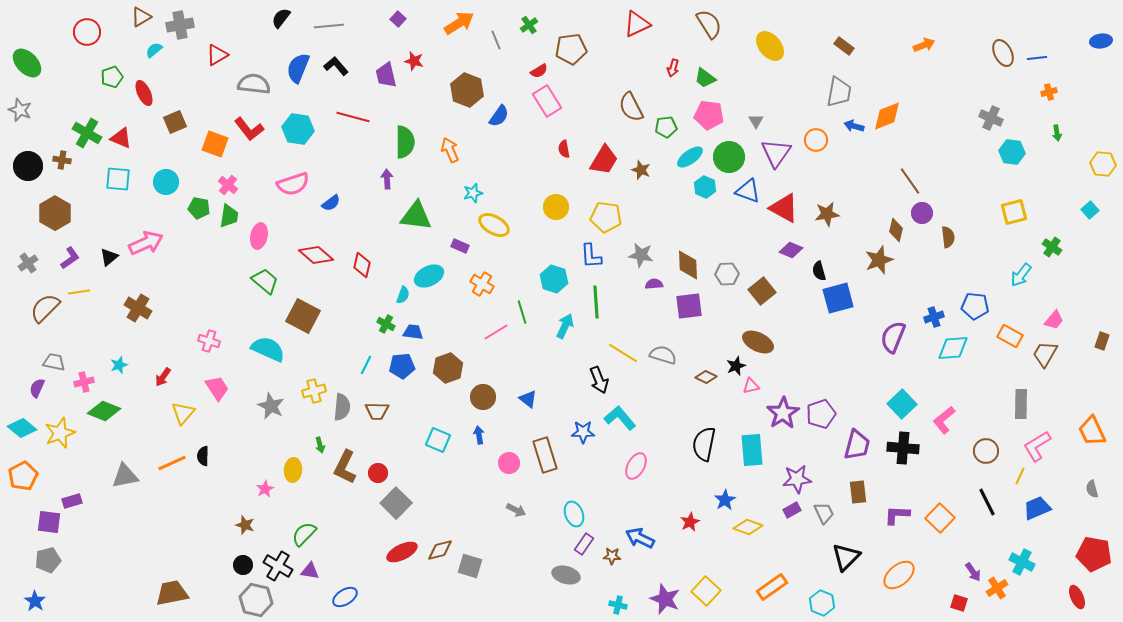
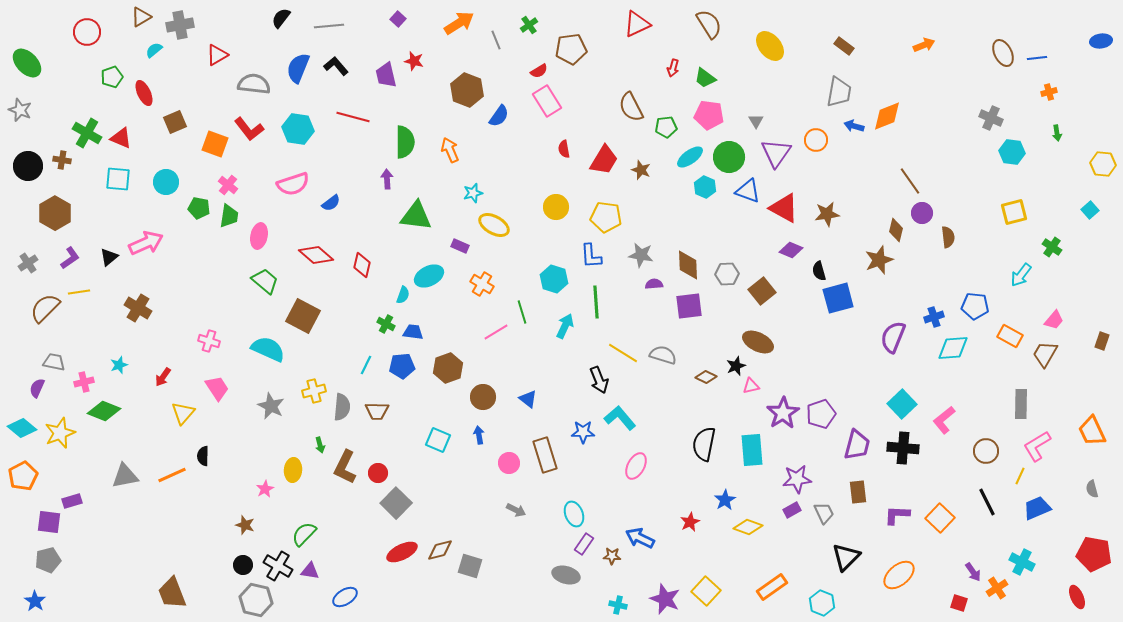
orange line at (172, 463): moved 12 px down
brown trapezoid at (172, 593): rotated 100 degrees counterclockwise
